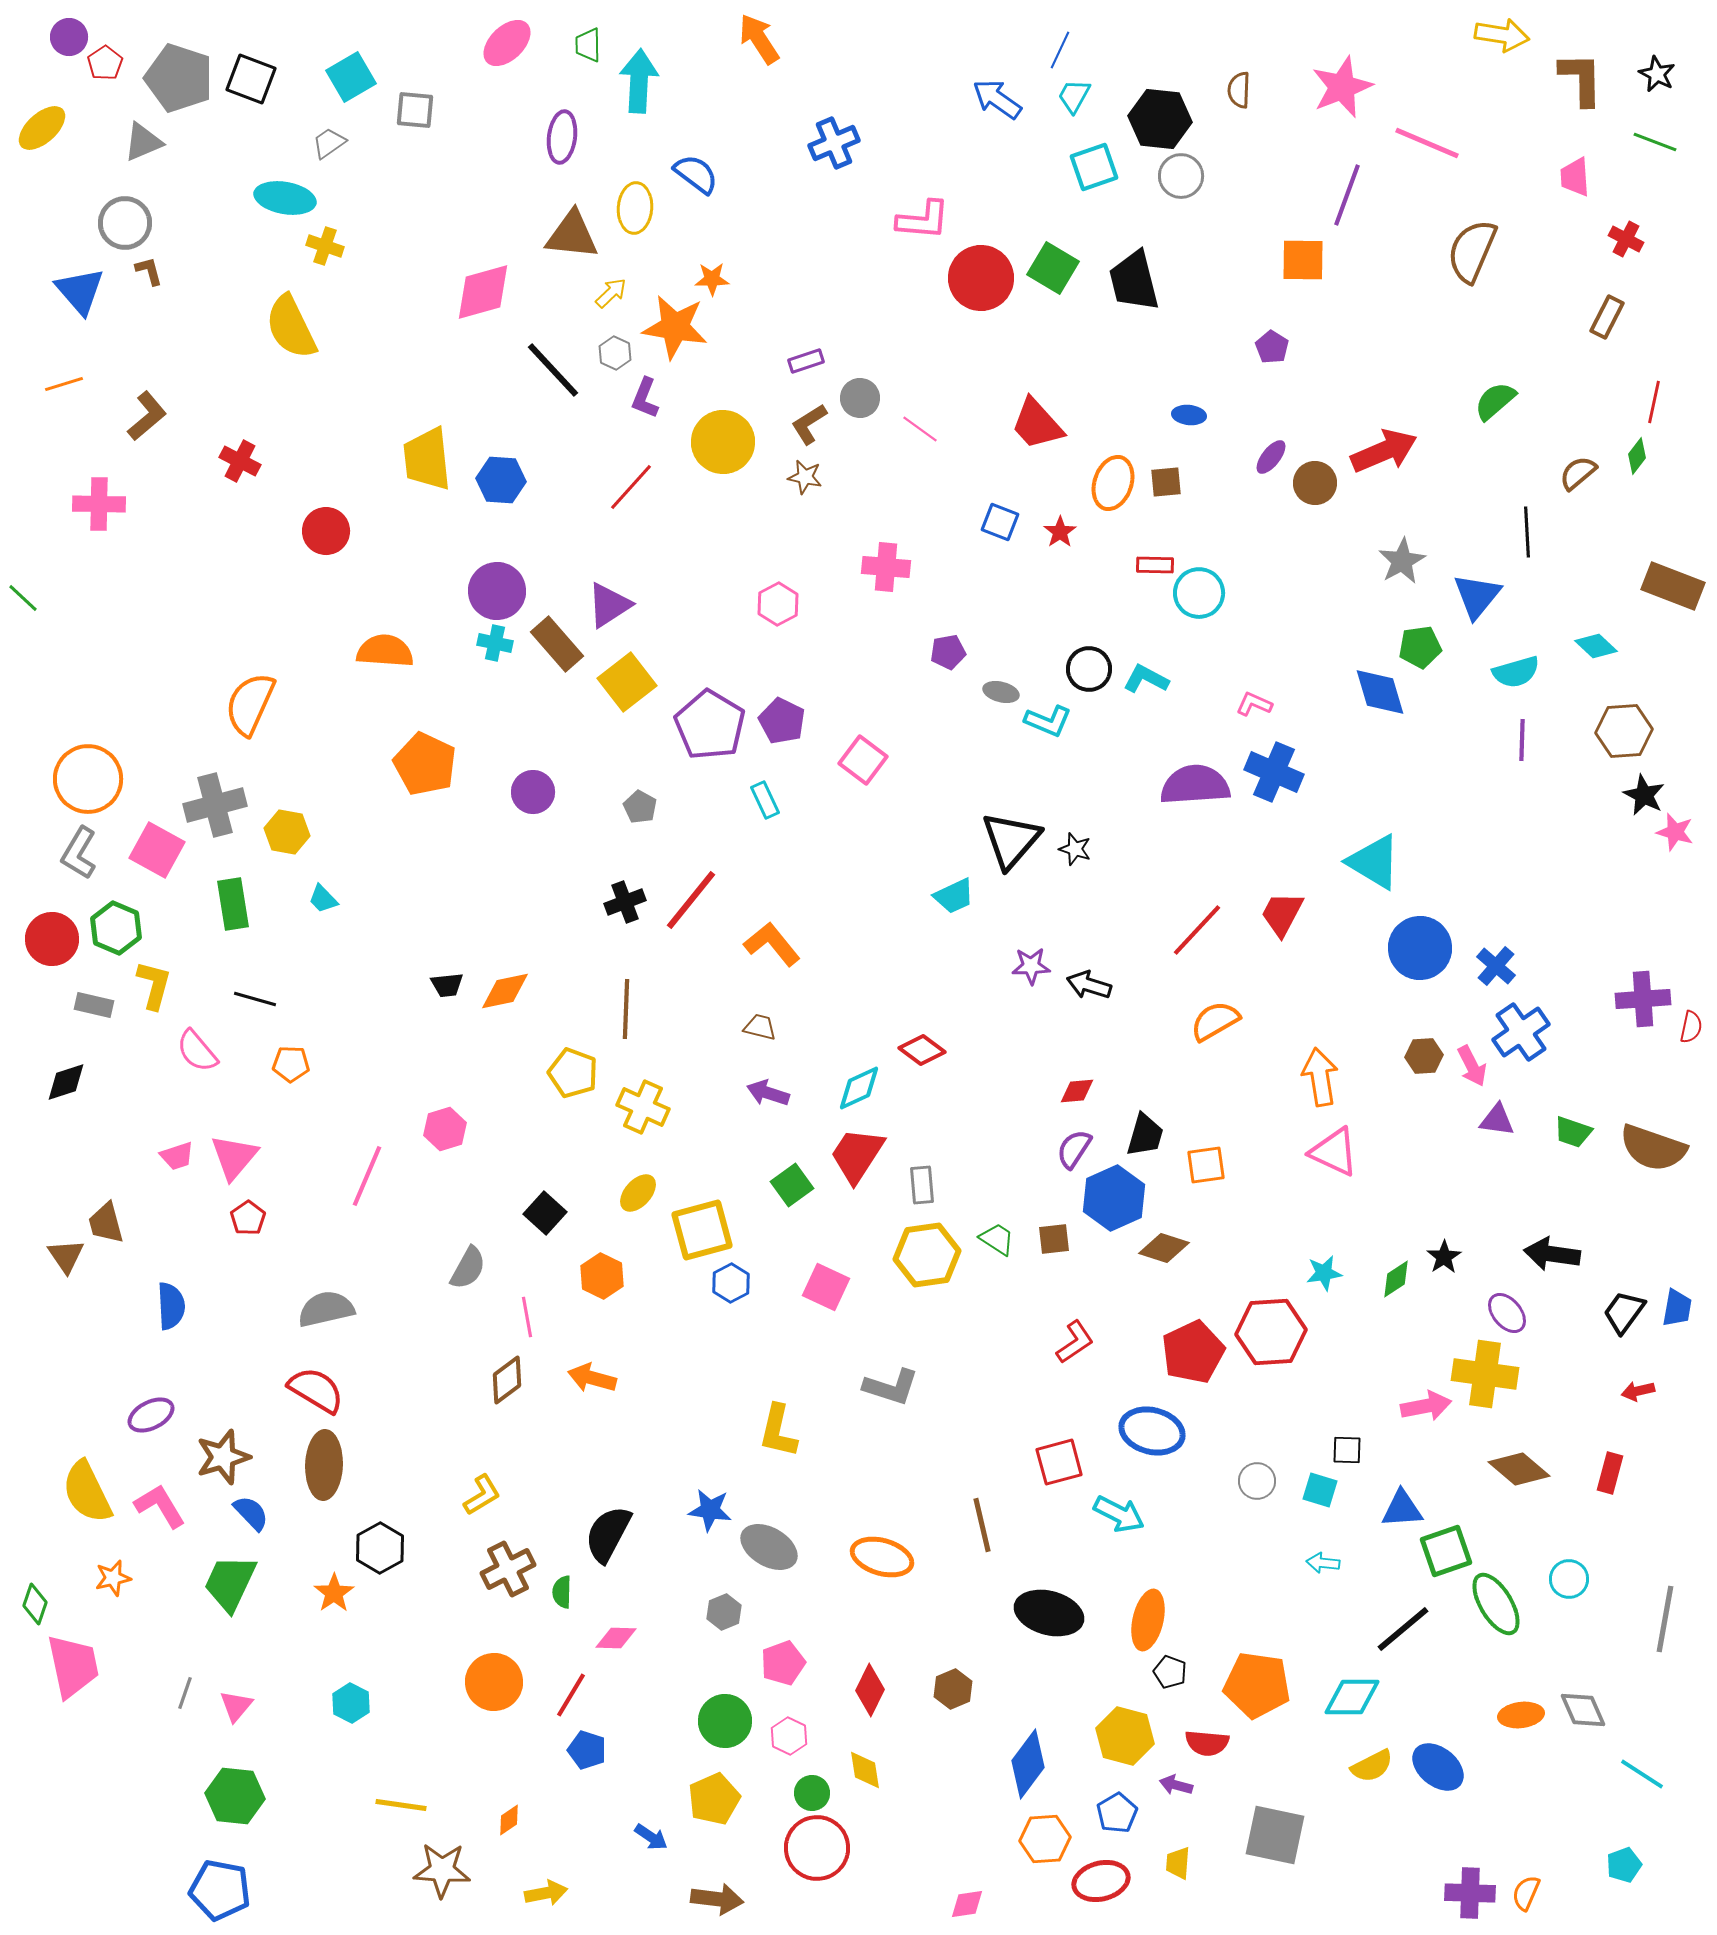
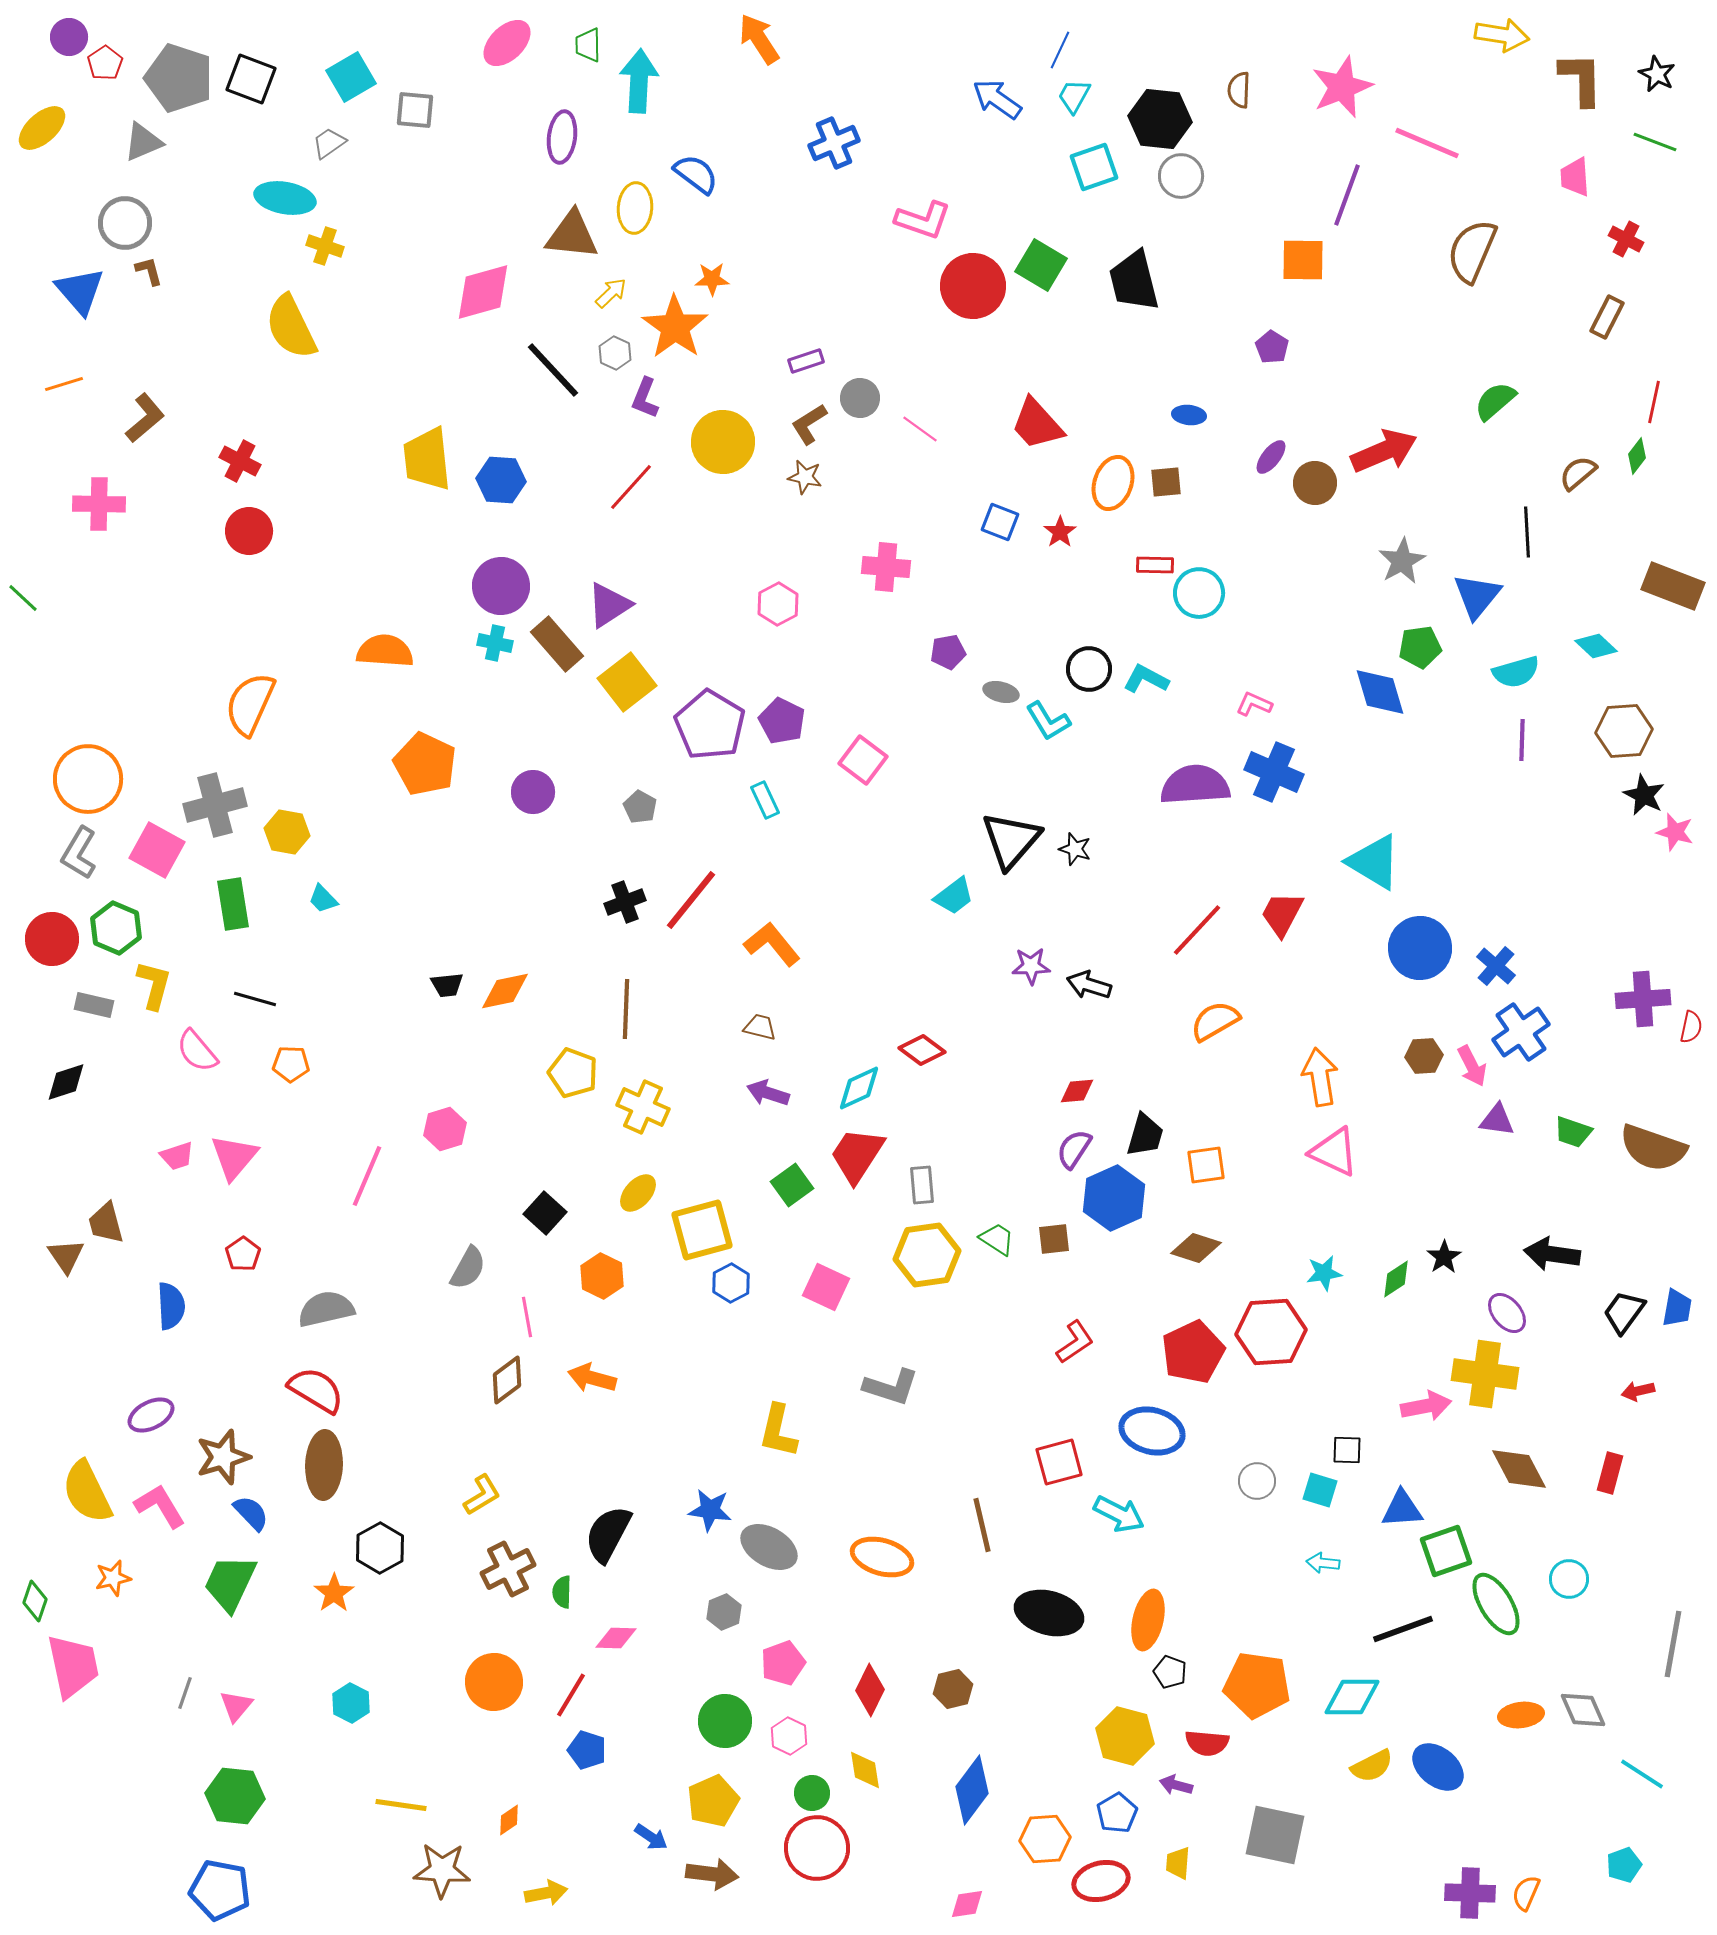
pink L-shape at (923, 220): rotated 14 degrees clockwise
green square at (1053, 268): moved 12 px left, 3 px up
red circle at (981, 278): moved 8 px left, 8 px down
orange star at (675, 327): rotated 26 degrees clockwise
brown L-shape at (147, 416): moved 2 px left, 2 px down
red circle at (326, 531): moved 77 px left
purple circle at (497, 591): moved 4 px right, 5 px up
cyan L-shape at (1048, 721): rotated 36 degrees clockwise
cyan trapezoid at (954, 896): rotated 12 degrees counterclockwise
red pentagon at (248, 1218): moved 5 px left, 36 px down
brown diamond at (1164, 1248): moved 32 px right
brown diamond at (1519, 1469): rotated 22 degrees clockwise
green diamond at (35, 1604): moved 3 px up
gray line at (1665, 1619): moved 8 px right, 25 px down
black line at (1403, 1629): rotated 20 degrees clockwise
brown hexagon at (953, 1689): rotated 9 degrees clockwise
blue diamond at (1028, 1764): moved 56 px left, 26 px down
yellow pentagon at (714, 1799): moved 1 px left, 2 px down
brown arrow at (717, 1899): moved 5 px left, 25 px up
